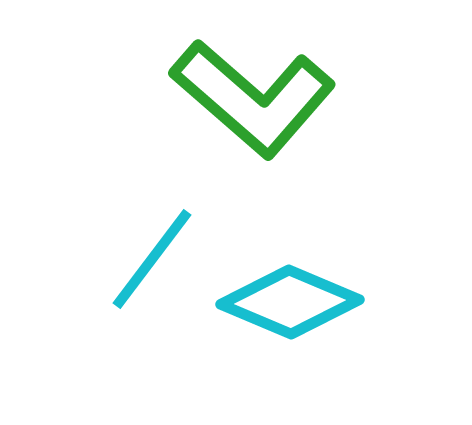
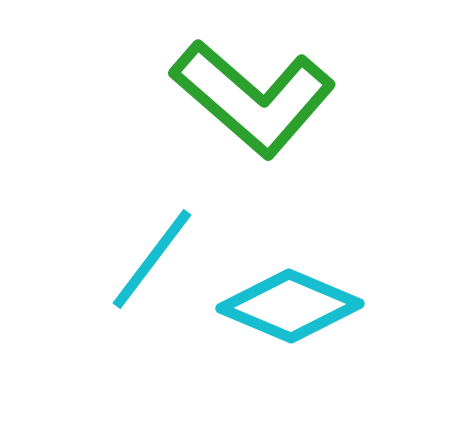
cyan diamond: moved 4 px down
